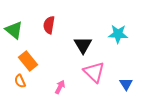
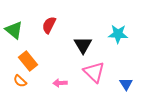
red semicircle: rotated 18 degrees clockwise
orange semicircle: rotated 24 degrees counterclockwise
pink arrow: moved 4 px up; rotated 120 degrees counterclockwise
